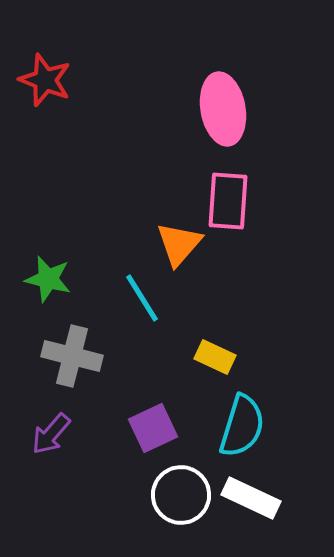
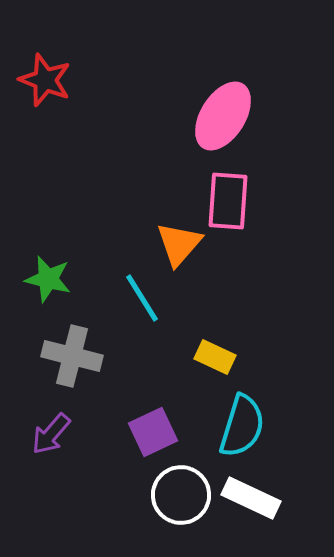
pink ellipse: moved 7 px down; rotated 42 degrees clockwise
purple square: moved 4 px down
